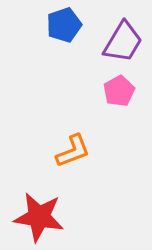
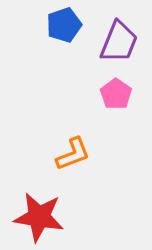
purple trapezoid: moved 4 px left; rotated 9 degrees counterclockwise
pink pentagon: moved 3 px left, 3 px down; rotated 8 degrees counterclockwise
orange L-shape: moved 3 px down
